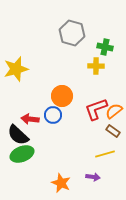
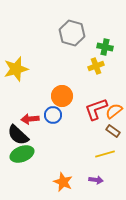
yellow cross: rotated 21 degrees counterclockwise
red arrow: rotated 12 degrees counterclockwise
purple arrow: moved 3 px right, 3 px down
orange star: moved 2 px right, 1 px up
